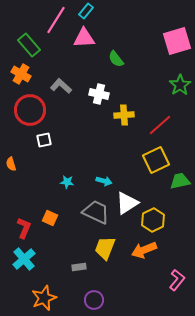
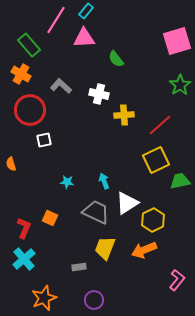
cyan arrow: rotated 126 degrees counterclockwise
